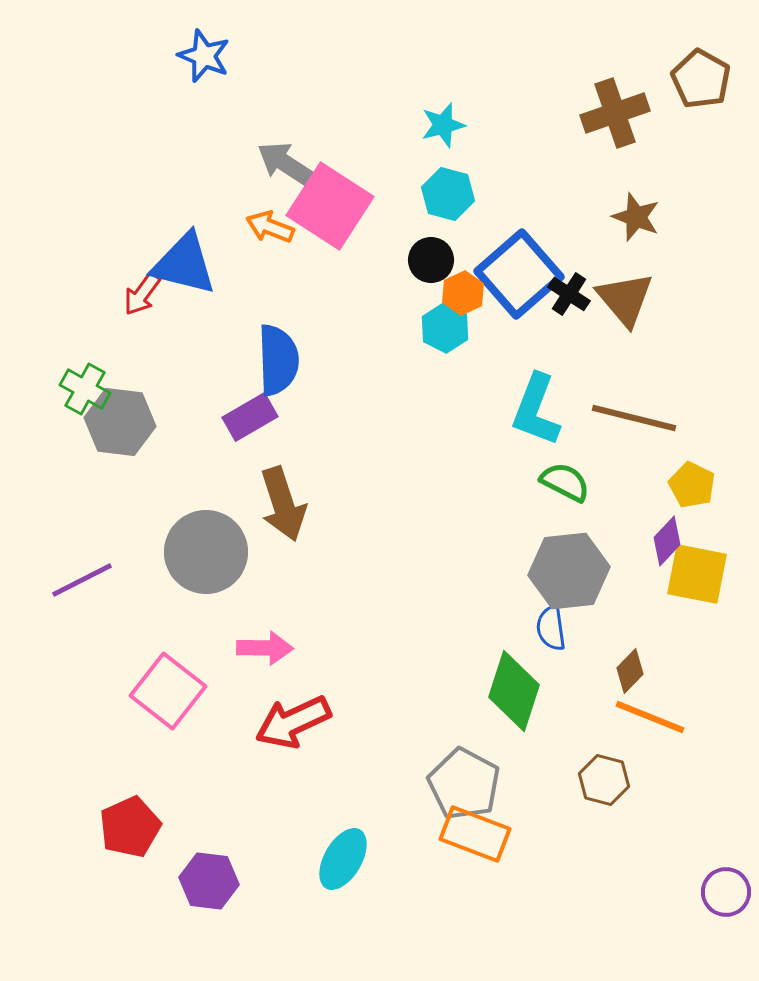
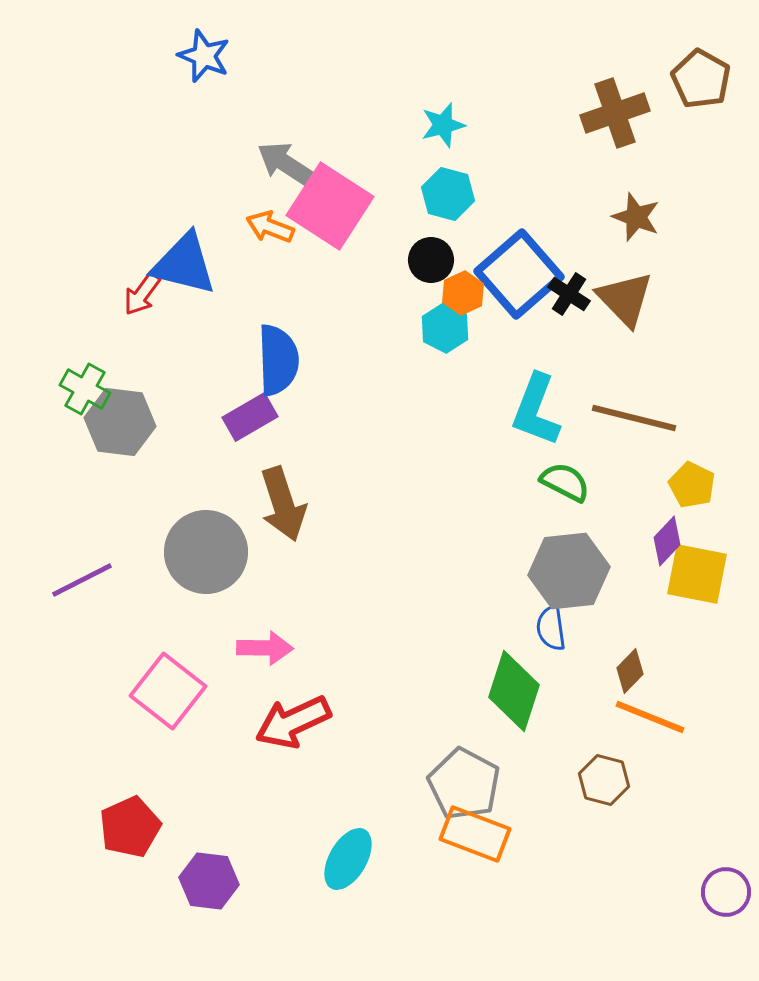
brown triangle at (625, 299): rotated 4 degrees counterclockwise
cyan ellipse at (343, 859): moved 5 px right
